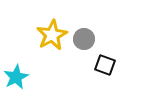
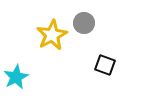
gray circle: moved 16 px up
